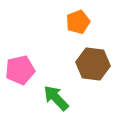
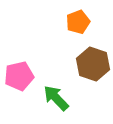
brown hexagon: rotated 12 degrees clockwise
pink pentagon: moved 1 px left, 6 px down
